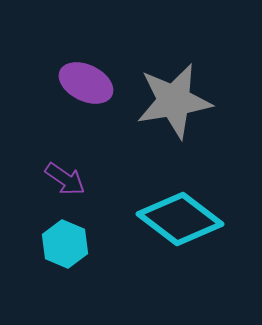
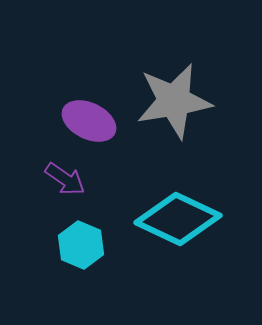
purple ellipse: moved 3 px right, 38 px down
cyan diamond: moved 2 px left; rotated 12 degrees counterclockwise
cyan hexagon: moved 16 px right, 1 px down
